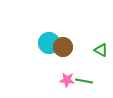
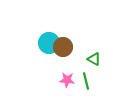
green triangle: moved 7 px left, 9 px down
green line: moved 2 px right; rotated 66 degrees clockwise
